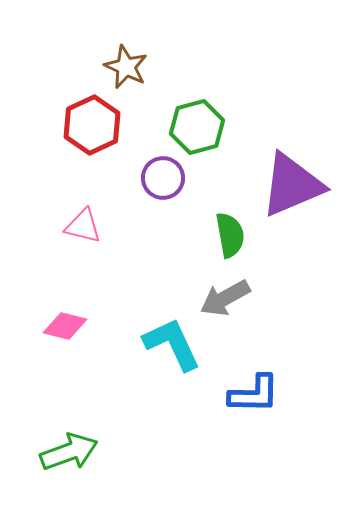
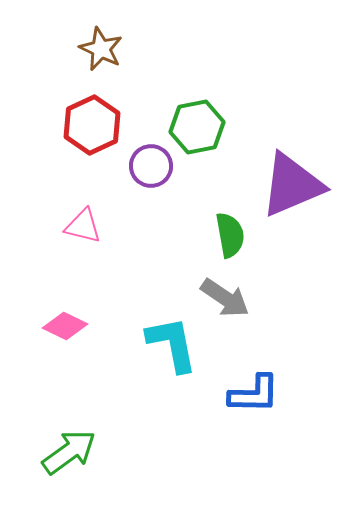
brown star: moved 25 px left, 18 px up
green hexagon: rotated 4 degrees clockwise
purple circle: moved 12 px left, 12 px up
gray arrow: rotated 117 degrees counterclockwise
pink diamond: rotated 12 degrees clockwise
cyan L-shape: rotated 14 degrees clockwise
green arrow: rotated 16 degrees counterclockwise
